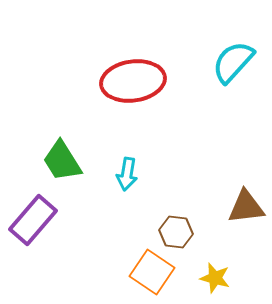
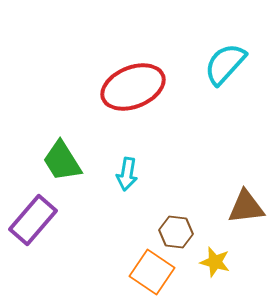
cyan semicircle: moved 8 px left, 2 px down
red ellipse: moved 6 px down; rotated 14 degrees counterclockwise
yellow star: moved 16 px up
